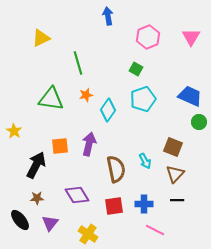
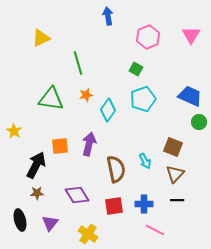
pink triangle: moved 2 px up
brown star: moved 5 px up
black ellipse: rotated 25 degrees clockwise
